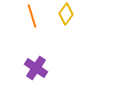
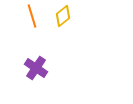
yellow diamond: moved 3 px left, 2 px down; rotated 15 degrees clockwise
